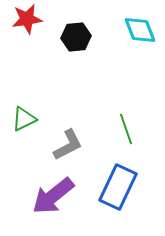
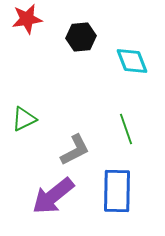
cyan diamond: moved 8 px left, 31 px down
black hexagon: moved 5 px right
gray L-shape: moved 7 px right, 5 px down
blue rectangle: moved 1 px left, 4 px down; rotated 24 degrees counterclockwise
